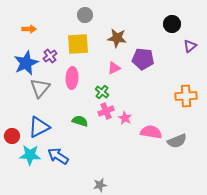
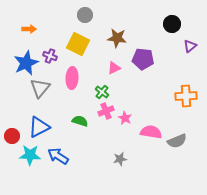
yellow square: rotated 30 degrees clockwise
purple cross: rotated 32 degrees counterclockwise
gray star: moved 20 px right, 26 px up
